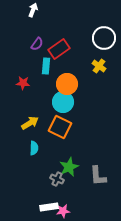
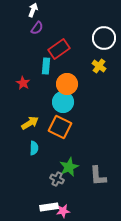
purple semicircle: moved 16 px up
red star: rotated 24 degrees clockwise
